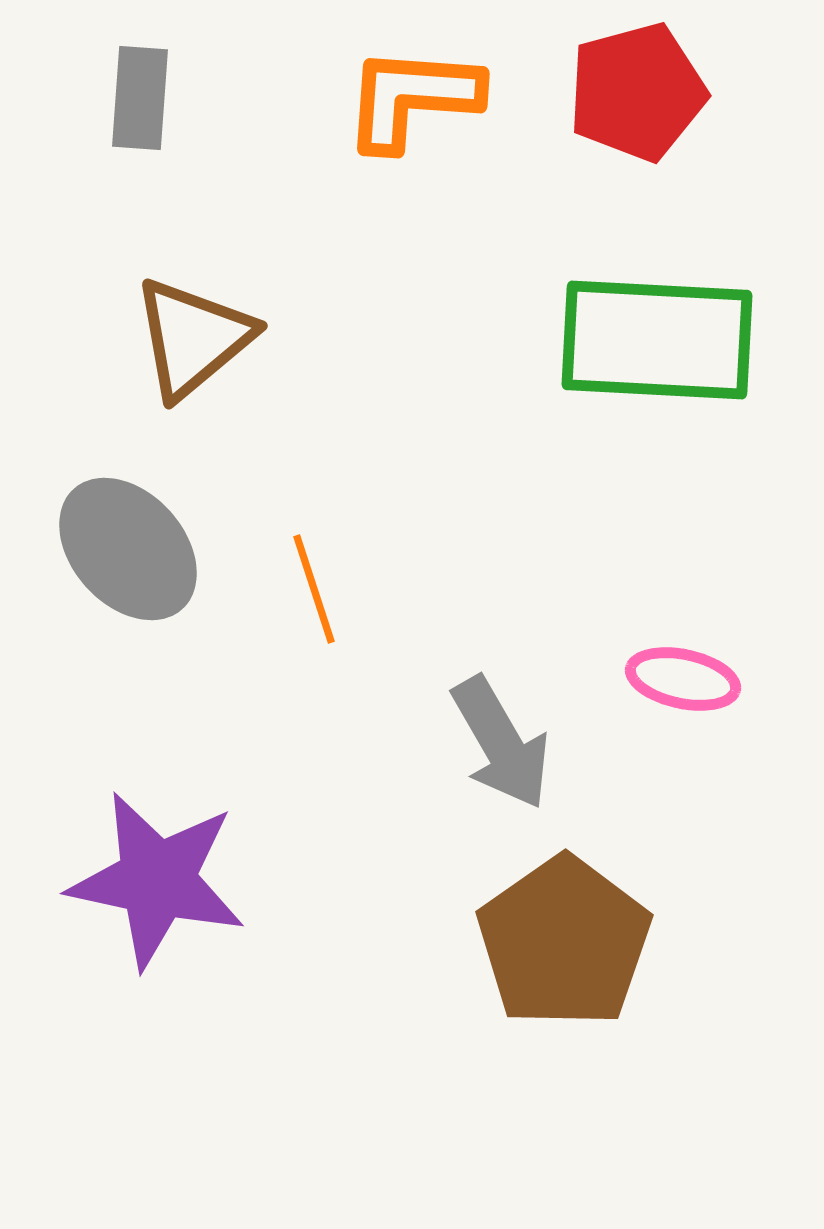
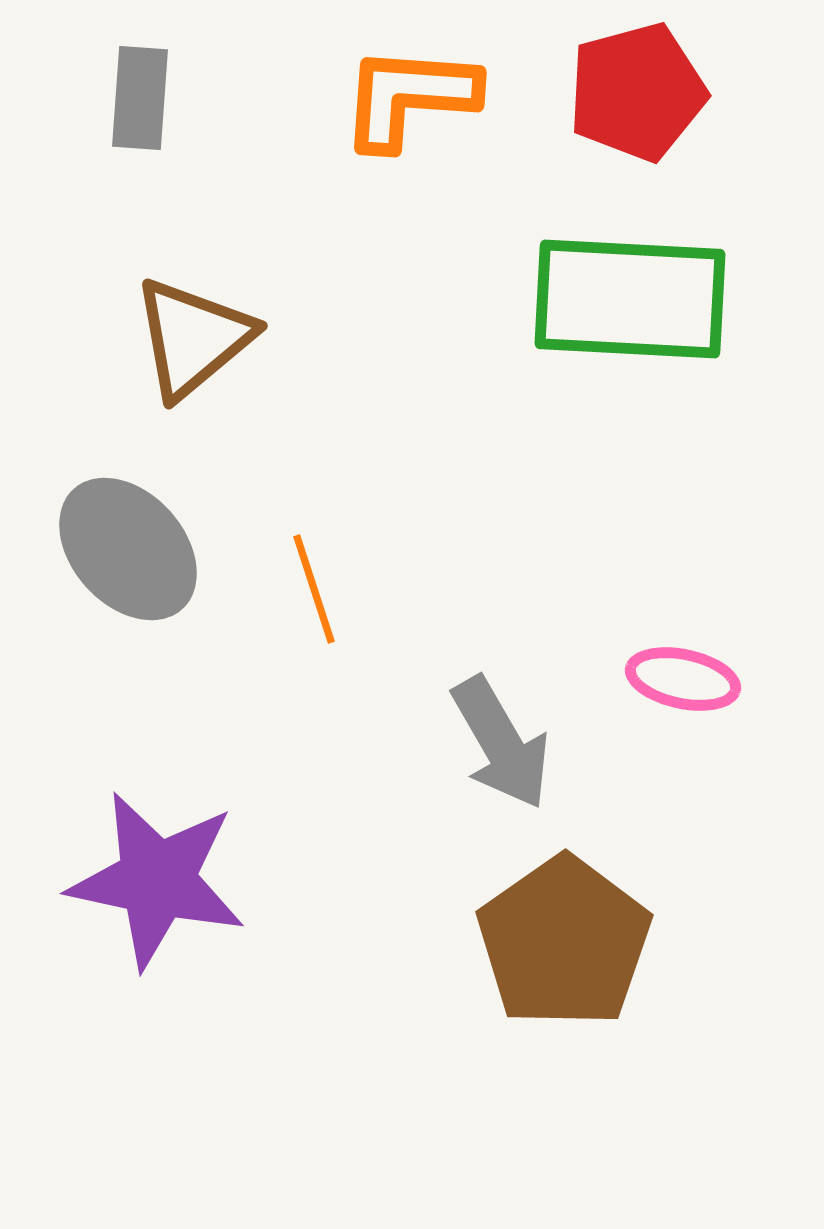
orange L-shape: moved 3 px left, 1 px up
green rectangle: moved 27 px left, 41 px up
